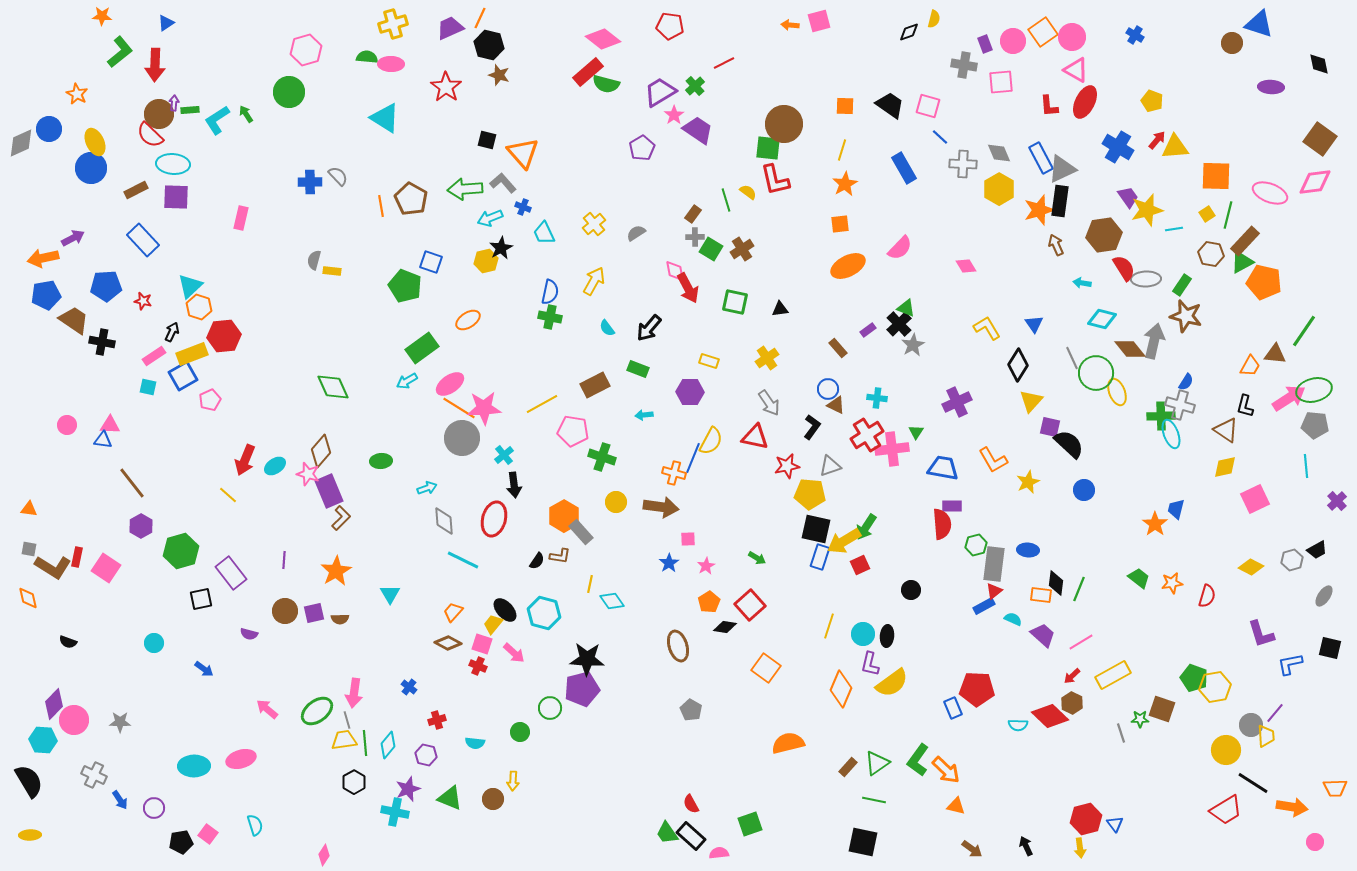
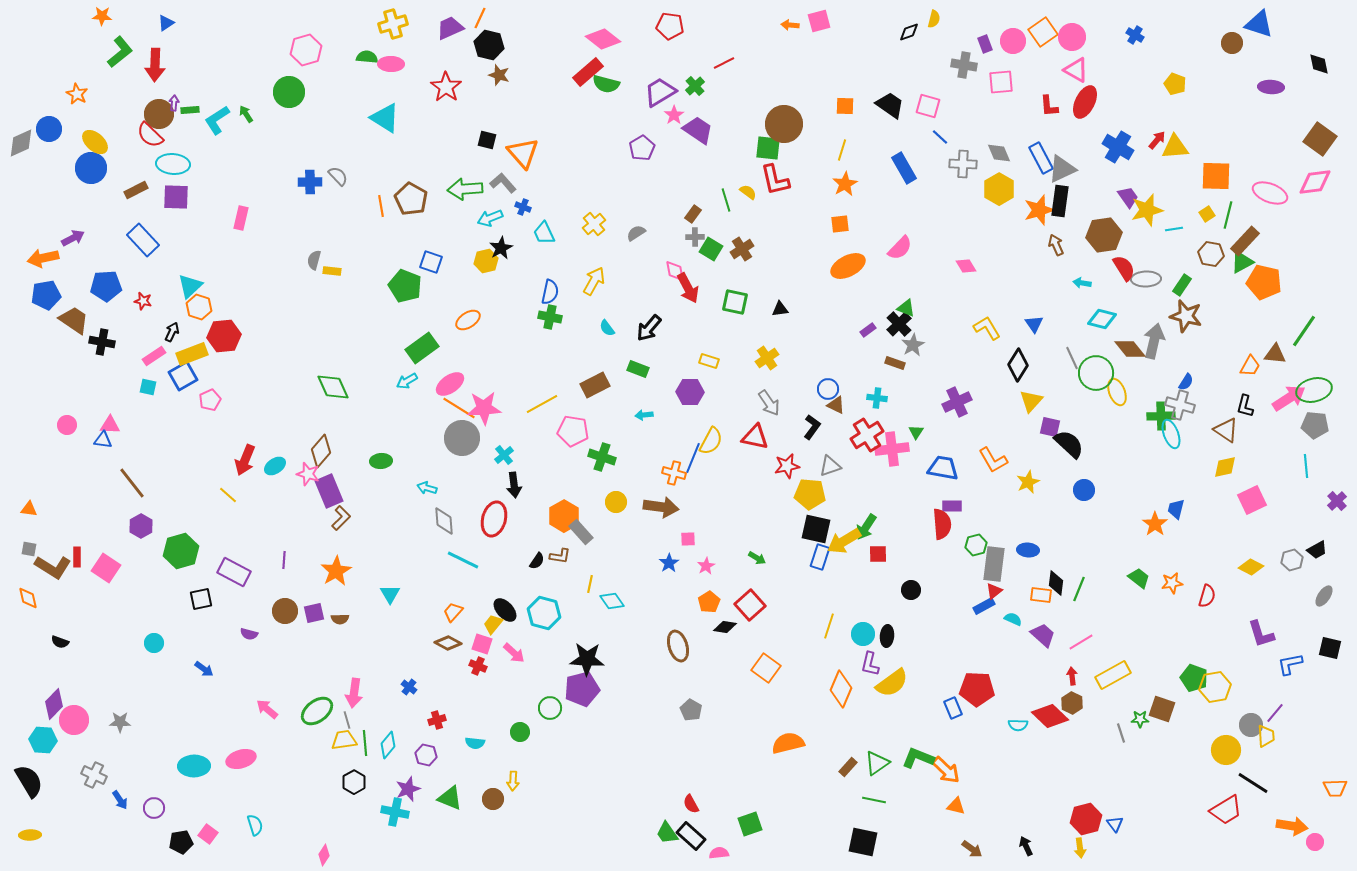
yellow pentagon at (1152, 101): moved 23 px right, 17 px up
yellow ellipse at (95, 142): rotated 24 degrees counterclockwise
brown rectangle at (838, 348): moved 57 px right, 15 px down; rotated 30 degrees counterclockwise
cyan arrow at (427, 488): rotated 144 degrees counterclockwise
pink square at (1255, 499): moved 3 px left, 1 px down
red rectangle at (77, 557): rotated 12 degrees counterclockwise
red square at (860, 565): moved 18 px right, 11 px up; rotated 24 degrees clockwise
purple rectangle at (231, 573): moved 3 px right, 1 px up; rotated 24 degrees counterclockwise
black semicircle at (68, 642): moved 8 px left
red arrow at (1072, 676): rotated 126 degrees clockwise
green L-shape at (918, 760): moved 2 px up; rotated 76 degrees clockwise
orange arrow at (1292, 807): moved 19 px down
